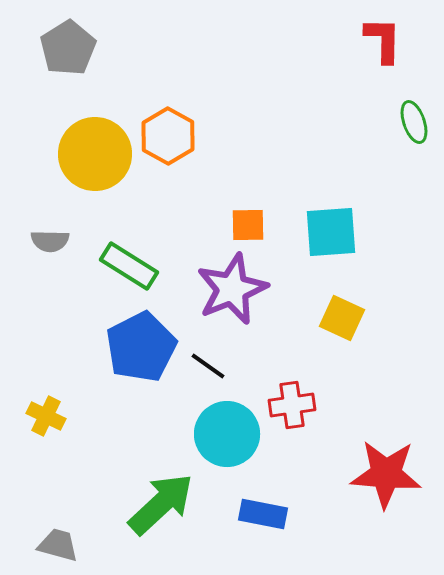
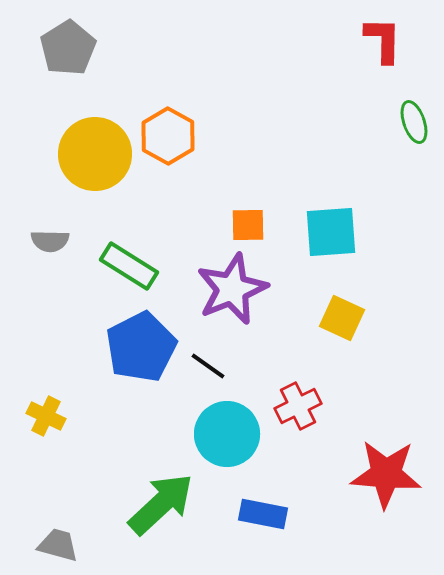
red cross: moved 6 px right, 1 px down; rotated 18 degrees counterclockwise
